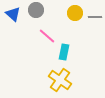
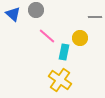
yellow circle: moved 5 px right, 25 px down
